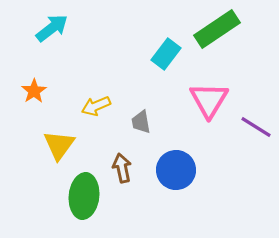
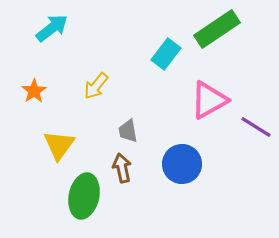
pink triangle: rotated 30 degrees clockwise
yellow arrow: moved 20 px up; rotated 28 degrees counterclockwise
gray trapezoid: moved 13 px left, 9 px down
blue circle: moved 6 px right, 6 px up
green ellipse: rotated 6 degrees clockwise
